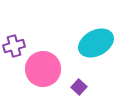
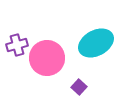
purple cross: moved 3 px right, 1 px up
pink circle: moved 4 px right, 11 px up
